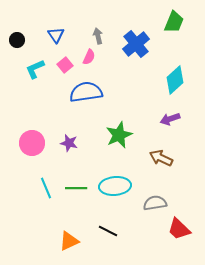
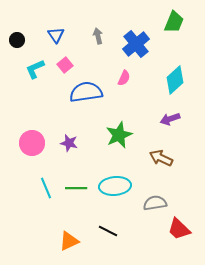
pink semicircle: moved 35 px right, 21 px down
